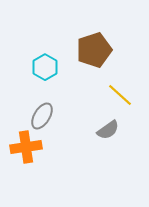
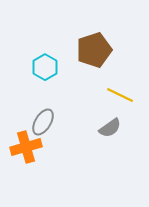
yellow line: rotated 16 degrees counterclockwise
gray ellipse: moved 1 px right, 6 px down
gray semicircle: moved 2 px right, 2 px up
orange cross: rotated 8 degrees counterclockwise
